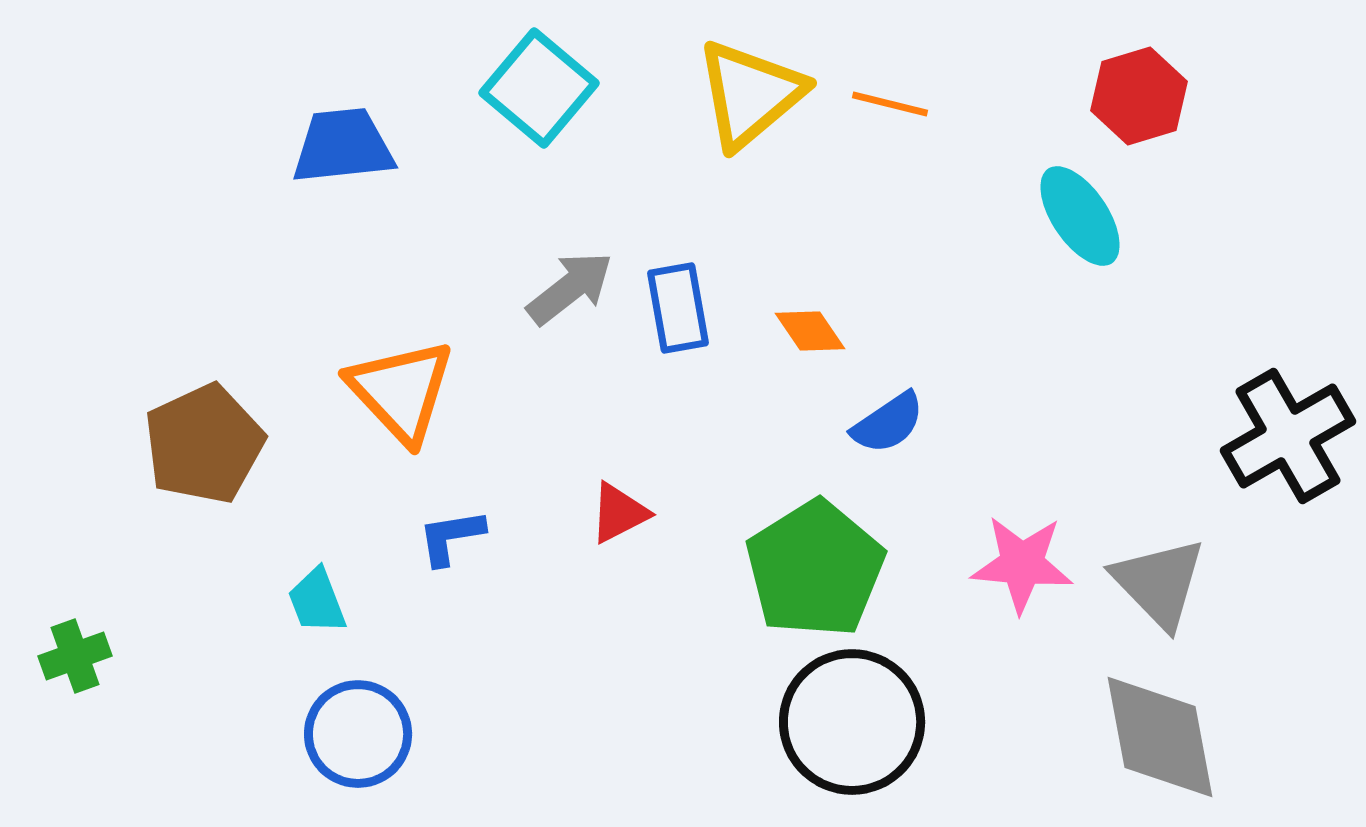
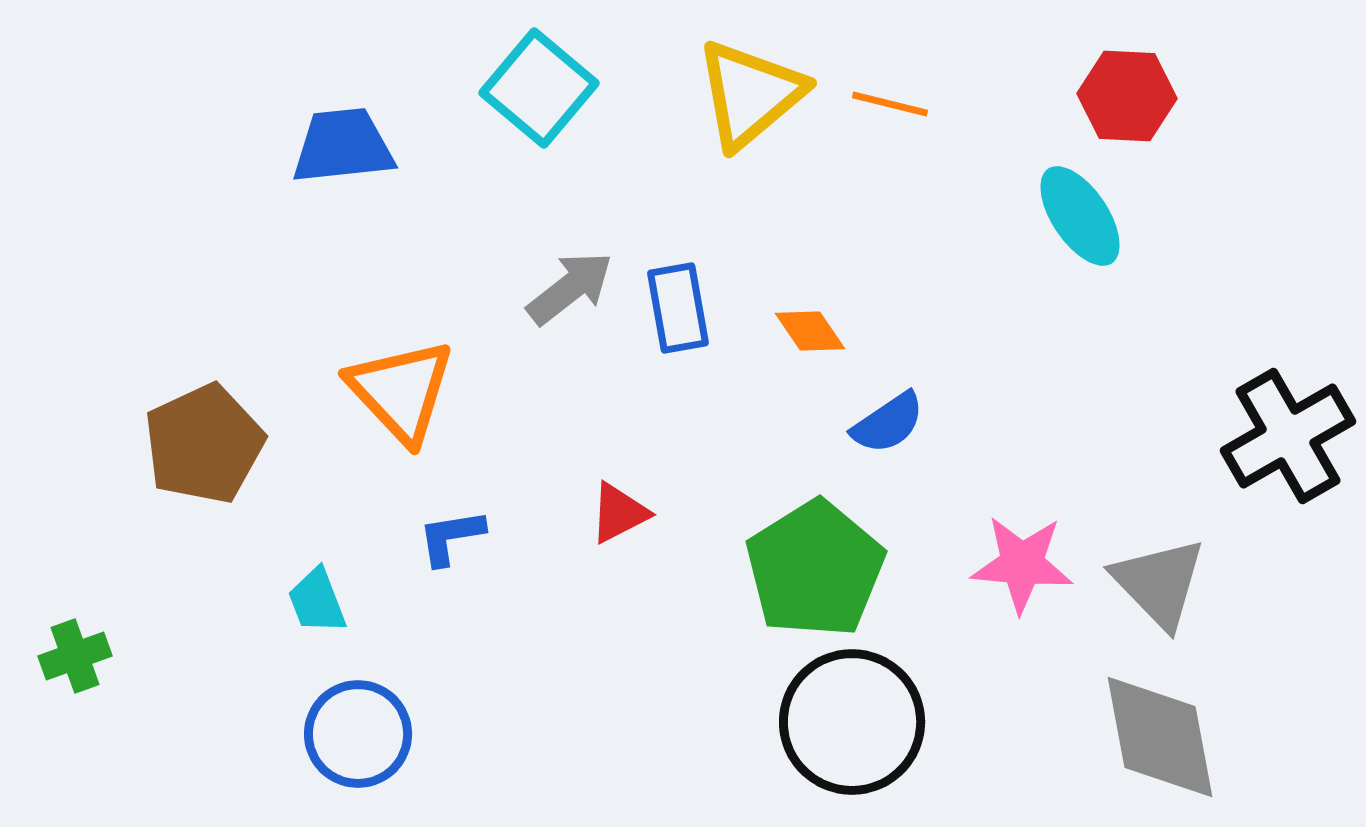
red hexagon: moved 12 px left; rotated 20 degrees clockwise
